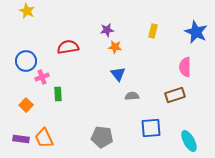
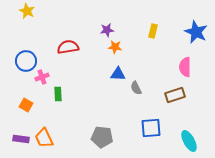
blue triangle: rotated 49 degrees counterclockwise
gray semicircle: moved 4 px right, 8 px up; rotated 112 degrees counterclockwise
orange square: rotated 16 degrees counterclockwise
